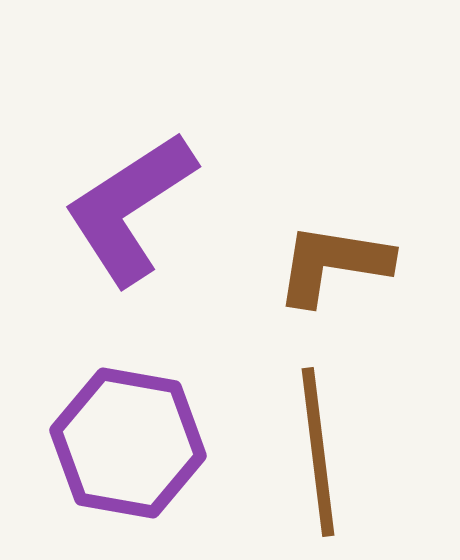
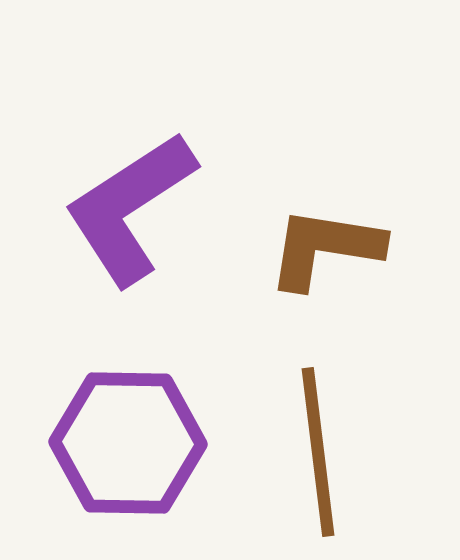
brown L-shape: moved 8 px left, 16 px up
purple hexagon: rotated 9 degrees counterclockwise
